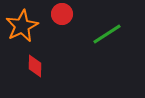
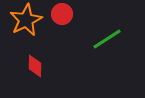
orange star: moved 4 px right, 6 px up
green line: moved 5 px down
